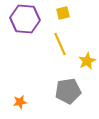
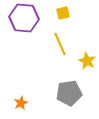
purple hexagon: moved 1 px left, 1 px up
yellow star: rotated 18 degrees counterclockwise
gray pentagon: moved 1 px right, 2 px down
orange star: moved 1 px right, 1 px down; rotated 16 degrees counterclockwise
